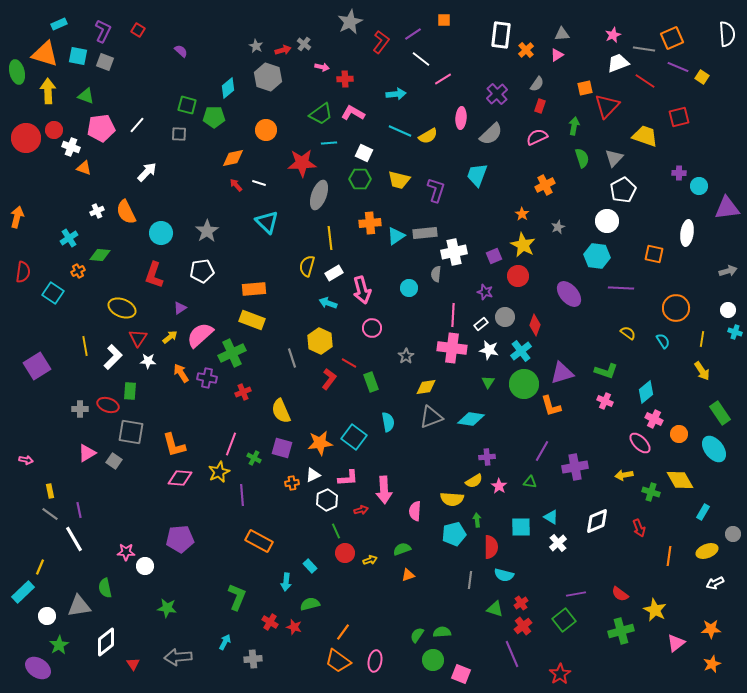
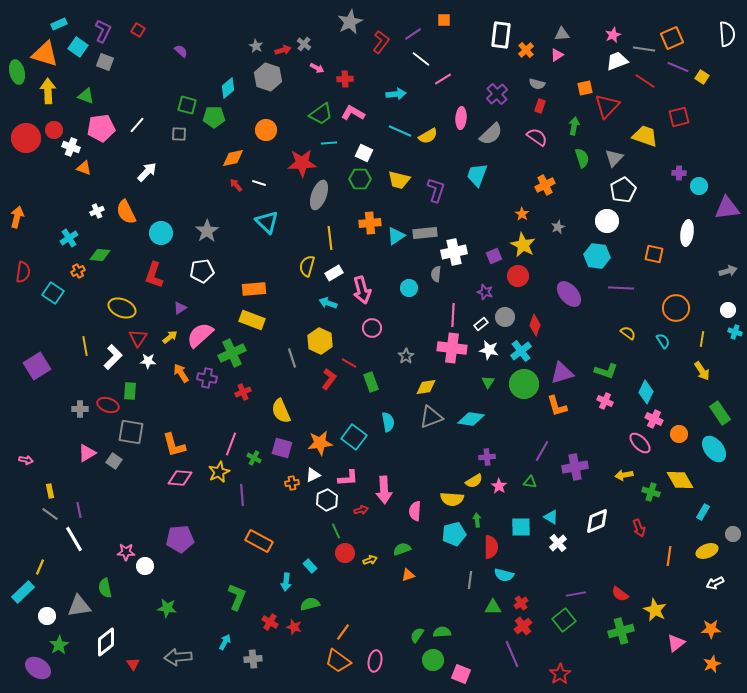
cyan square at (78, 56): moved 9 px up; rotated 24 degrees clockwise
white trapezoid at (618, 63): moved 1 px left, 2 px up
pink arrow at (322, 67): moved 5 px left, 1 px down; rotated 16 degrees clockwise
gray semicircle at (537, 84): rotated 70 degrees clockwise
pink semicircle at (537, 137): rotated 60 degrees clockwise
cyan diamond at (646, 392): rotated 25 degrees counterclockwise
orange L-shape at (551, 406): moved 6 px right
green triangle at (495, 609): moved 2 px left, 2 px up; rotated 18 degrees counterclockwise
